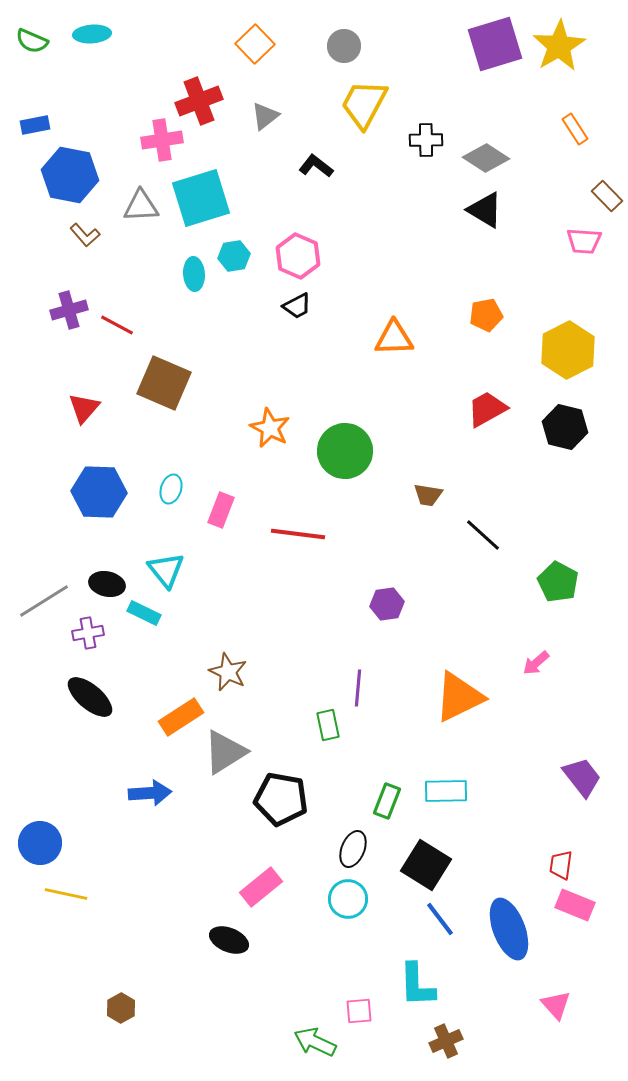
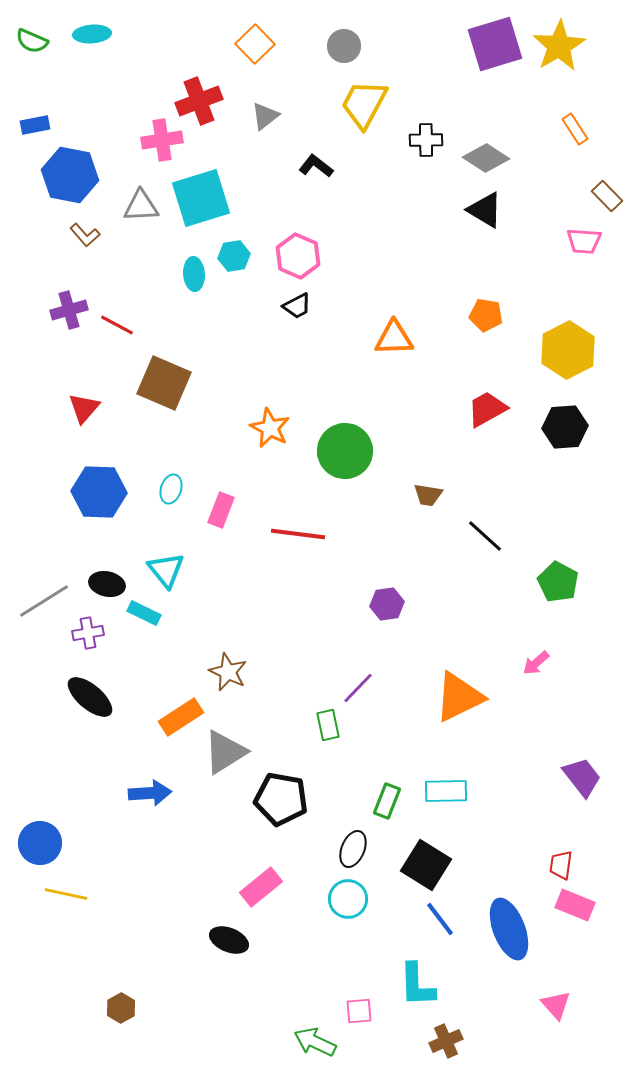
orange pentagon at (486, 315): rotated 20 degrees clockwise
black hexagon at (565, 427): rotated 18 degrees counterclockwise
black line at (483, 535): moved 2 px right, 1 px down
purple line at (358, 688): rotated 39 degrees clockwise
